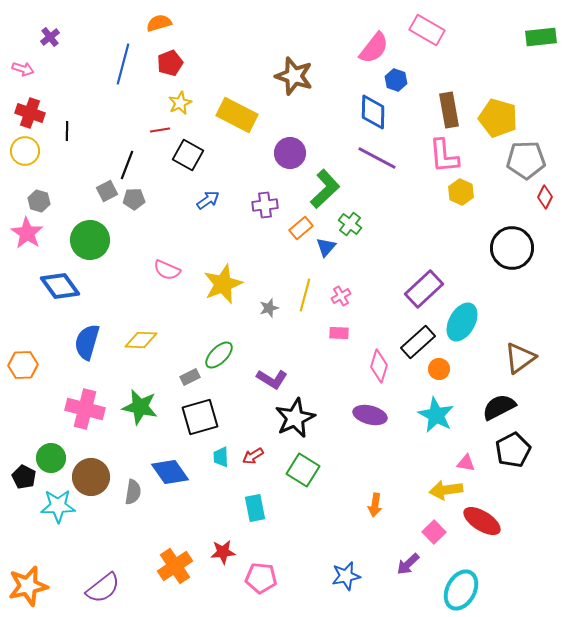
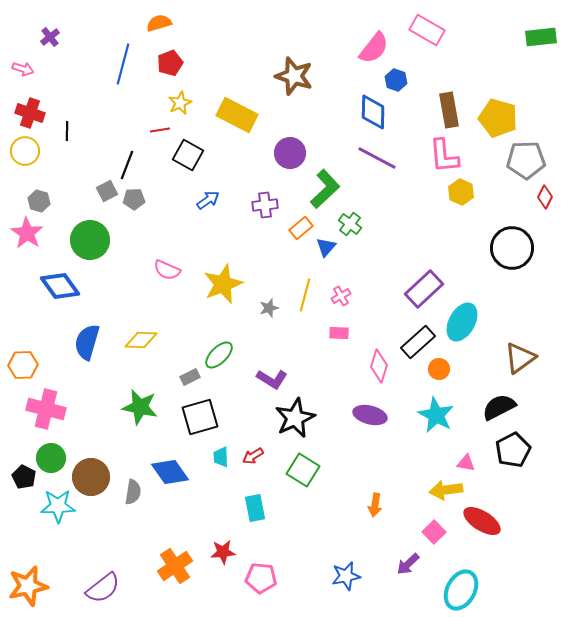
pink cross at (85, 409): moved 39 px left
